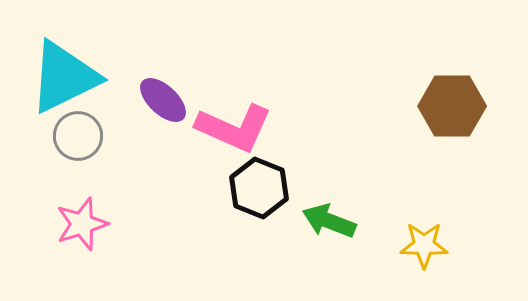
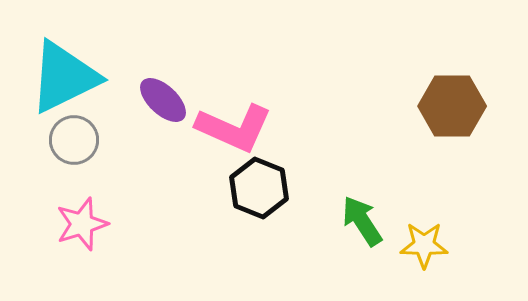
gray circle: moved 4 px left, 4 px down
green arrow: moved 33 px right; rotated 36 degrees clockwise
